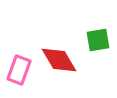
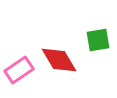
pink rectangle: rotated 36 degrees clockwise
